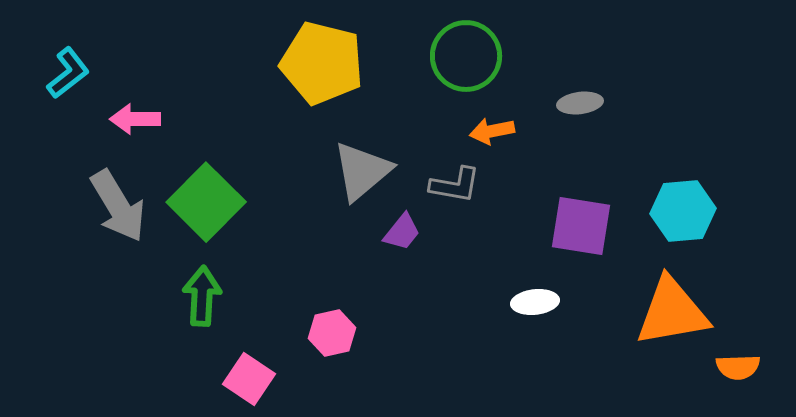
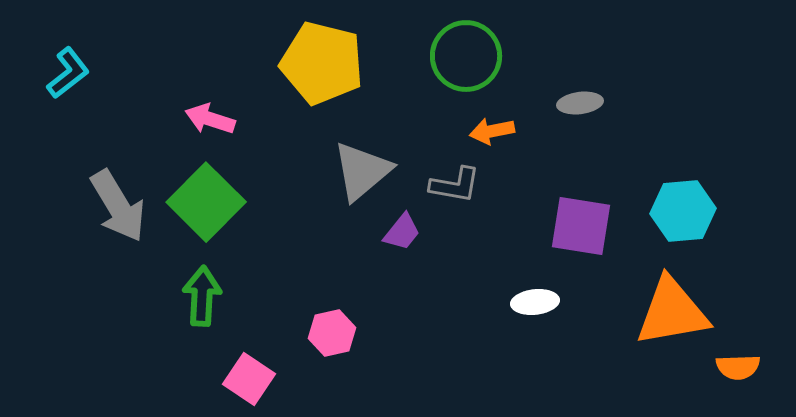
pink arrow: moved 75 px right; rotated 18 degrees clockwise
